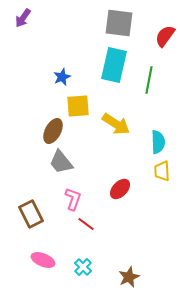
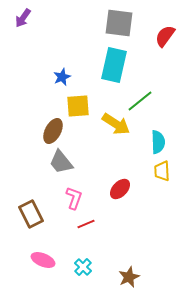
green line: moved 9 px left, 21 px down; rotated 40 degrees clockwise
pink L-shape: moved 1 px right, 1 px up
red line: rotated 60 degrees counterclockwise
